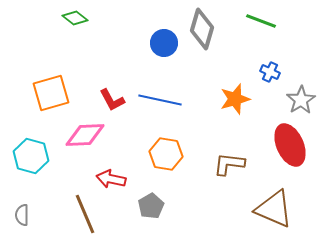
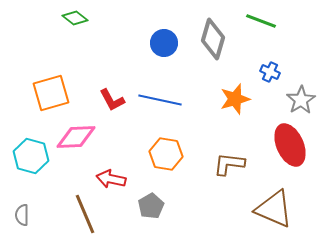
gray diamond: moved 11 px right, 10 px down
pink diamond: moved 9 px left, 2 px down
